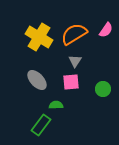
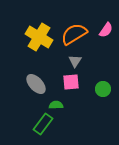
gray ellipse: moved 1 px left, 4 px down
green rectangle: moved 2 px right, 1 px up
